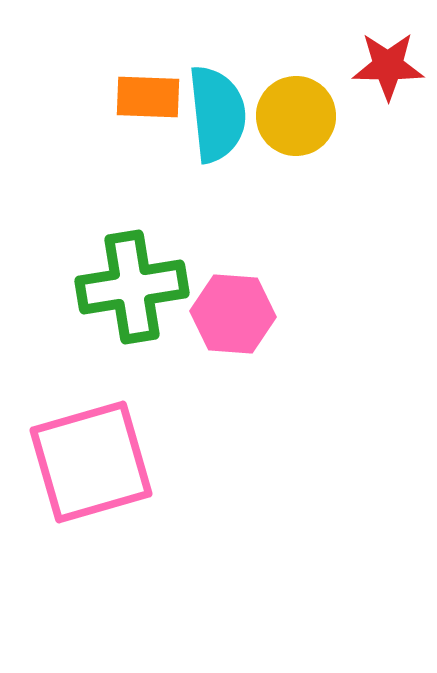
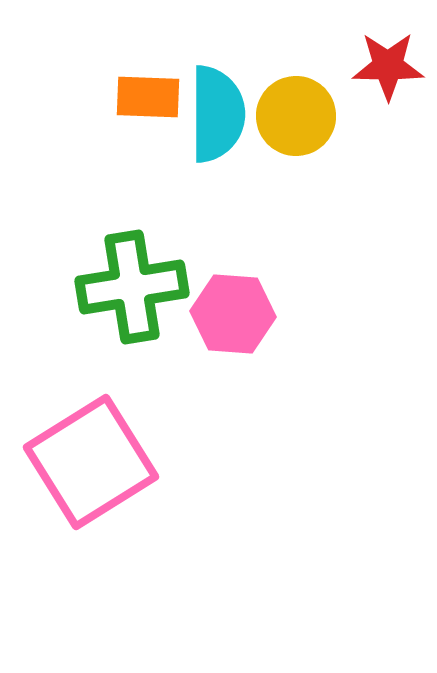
cyan semicircle: rotated 6 degrees clockwise
pink square: rotated 16 degrees counterclockwise
